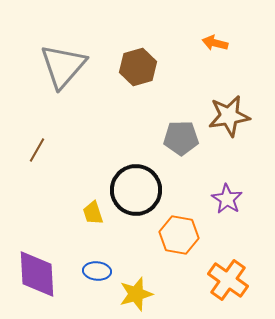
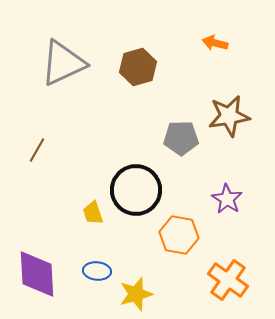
gray triangle: moved 3 px up; rotated 24 degrees clockwise
